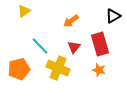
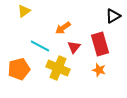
orange arrow: moved 8 px left, 7 px down
cyan line: rotated 18 degrees counterclockwise
